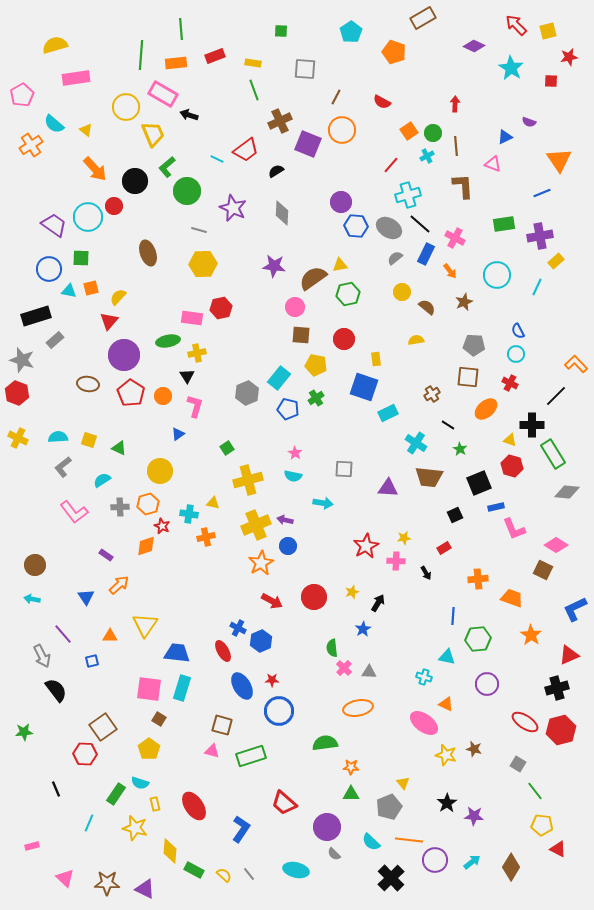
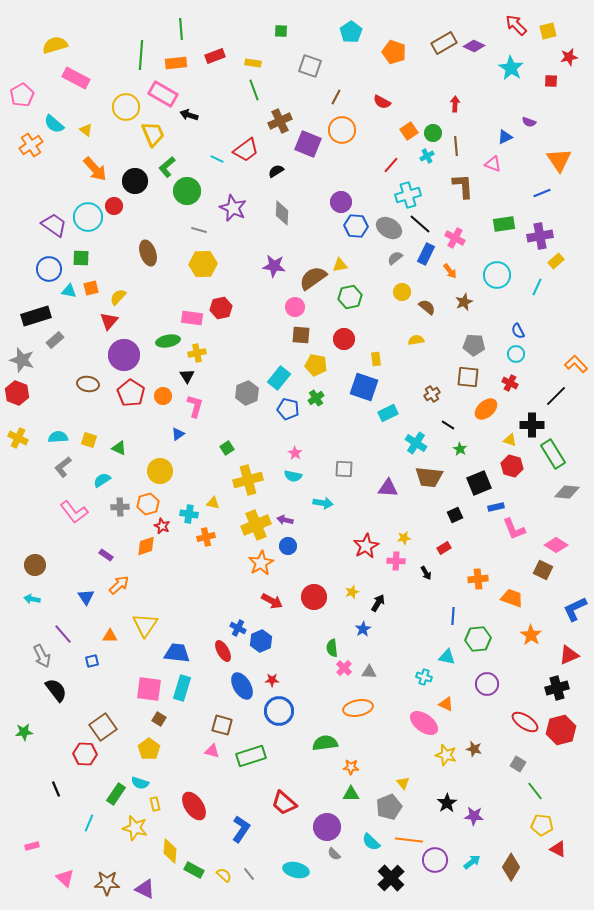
brown rectangle at (423, 18): moved 21 px right, 25 px down
gray square at (305, 69): moved 5 px right, 3 px up; rotated 15 degrees clockwise
pink rectangle at (76, 78): rotated 36 degrees clockwise
green hexagon at (348, 294): moved 2 px right, 3 px down
